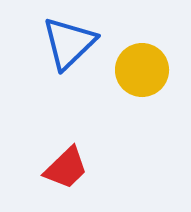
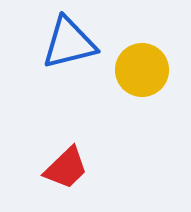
blue triangle: rotated 30 degrees clockwise
